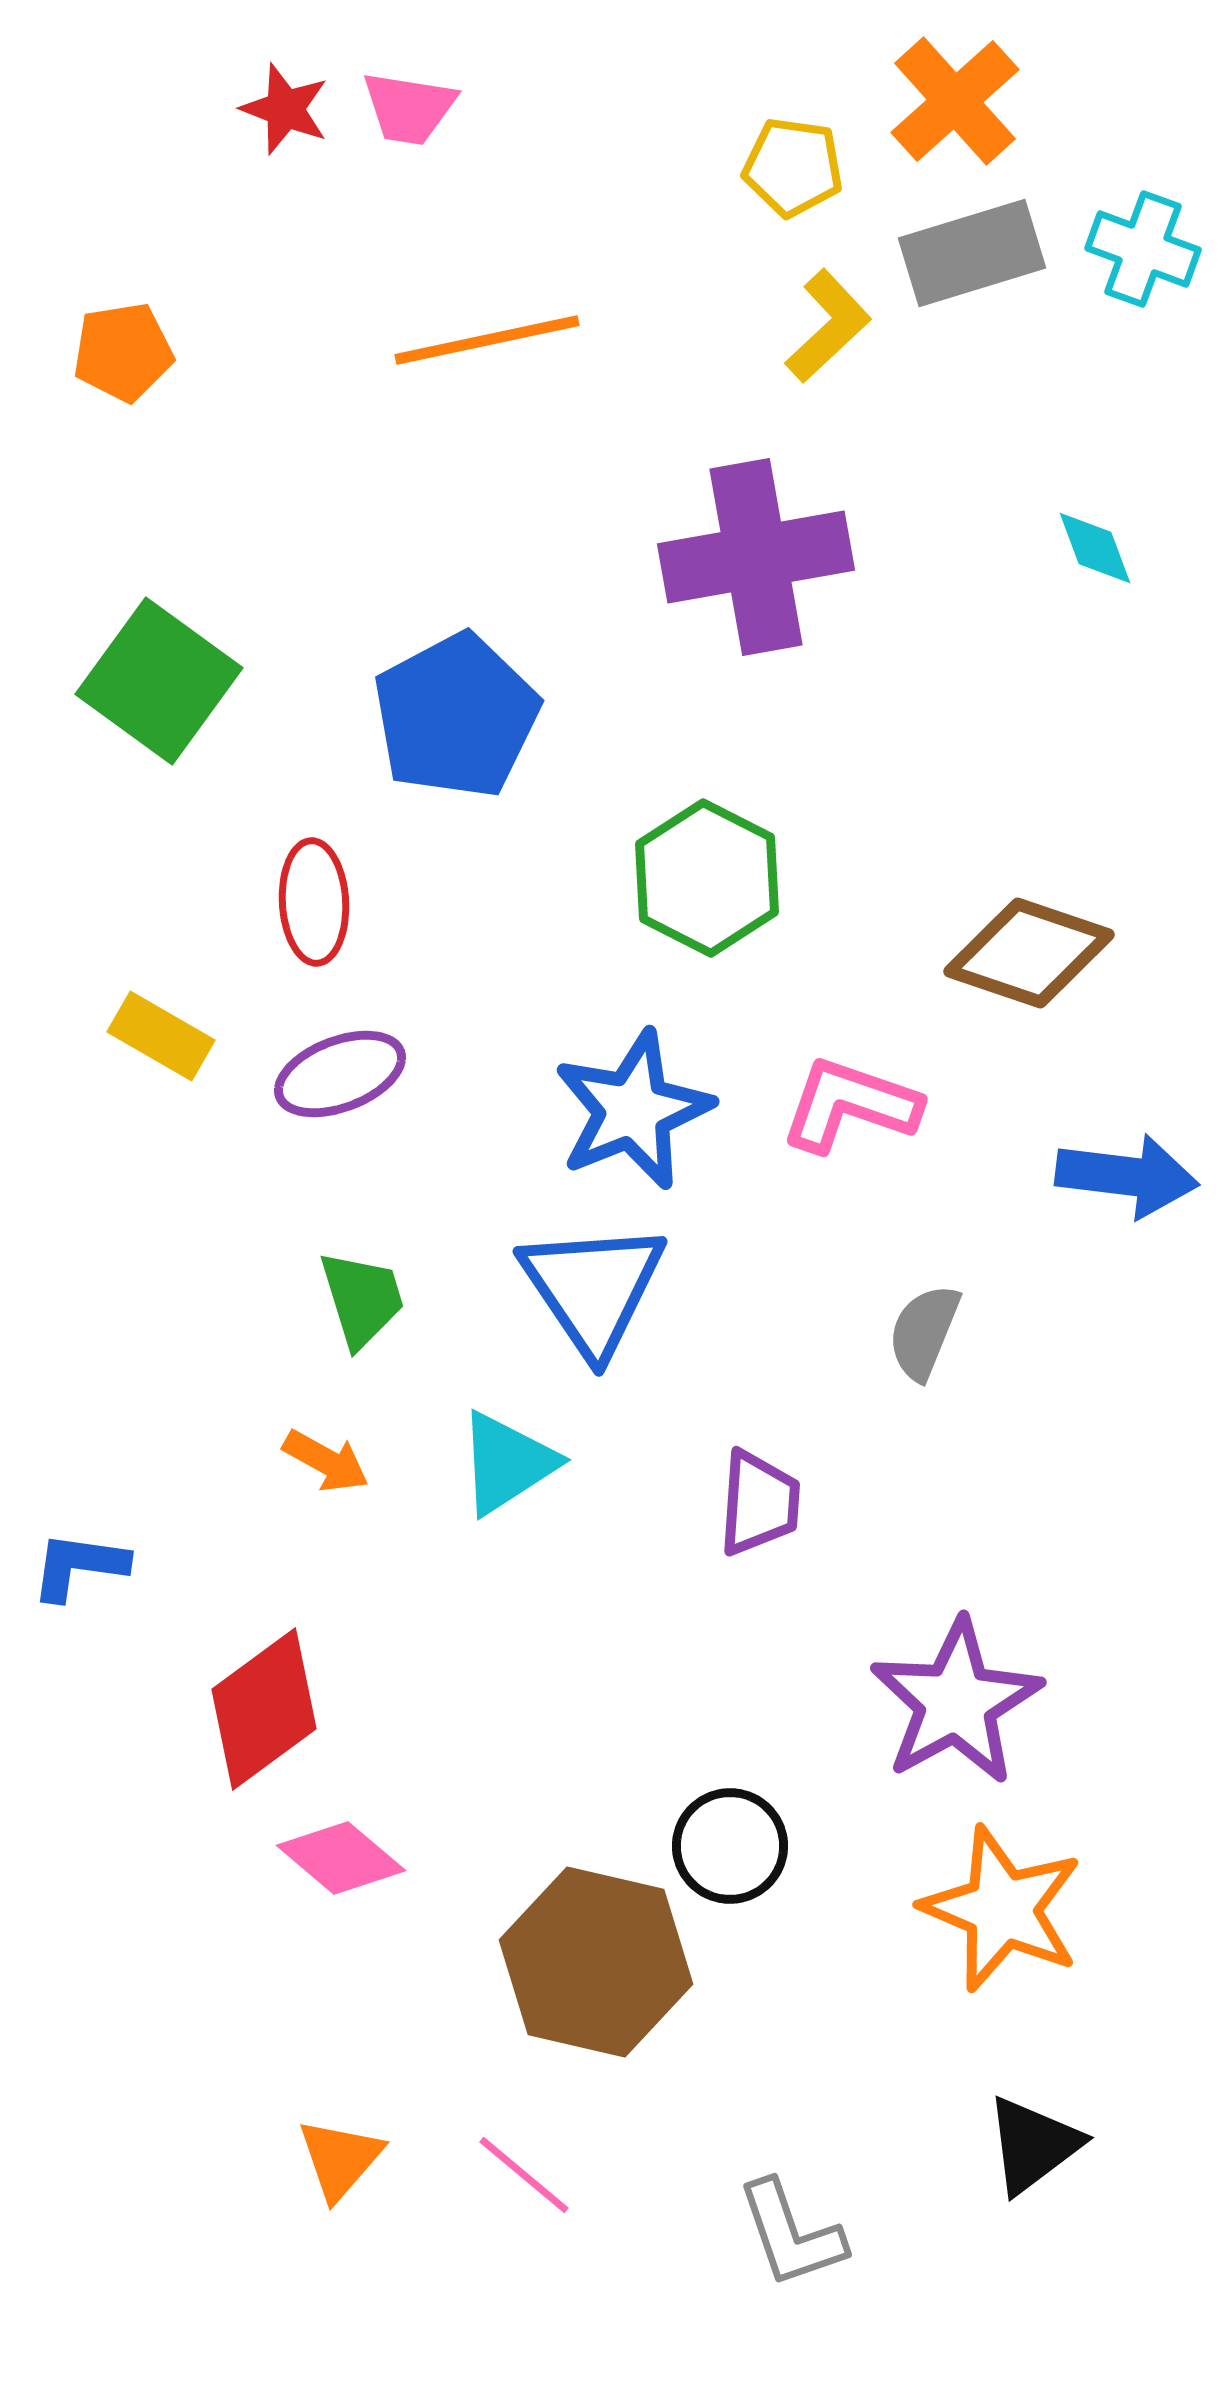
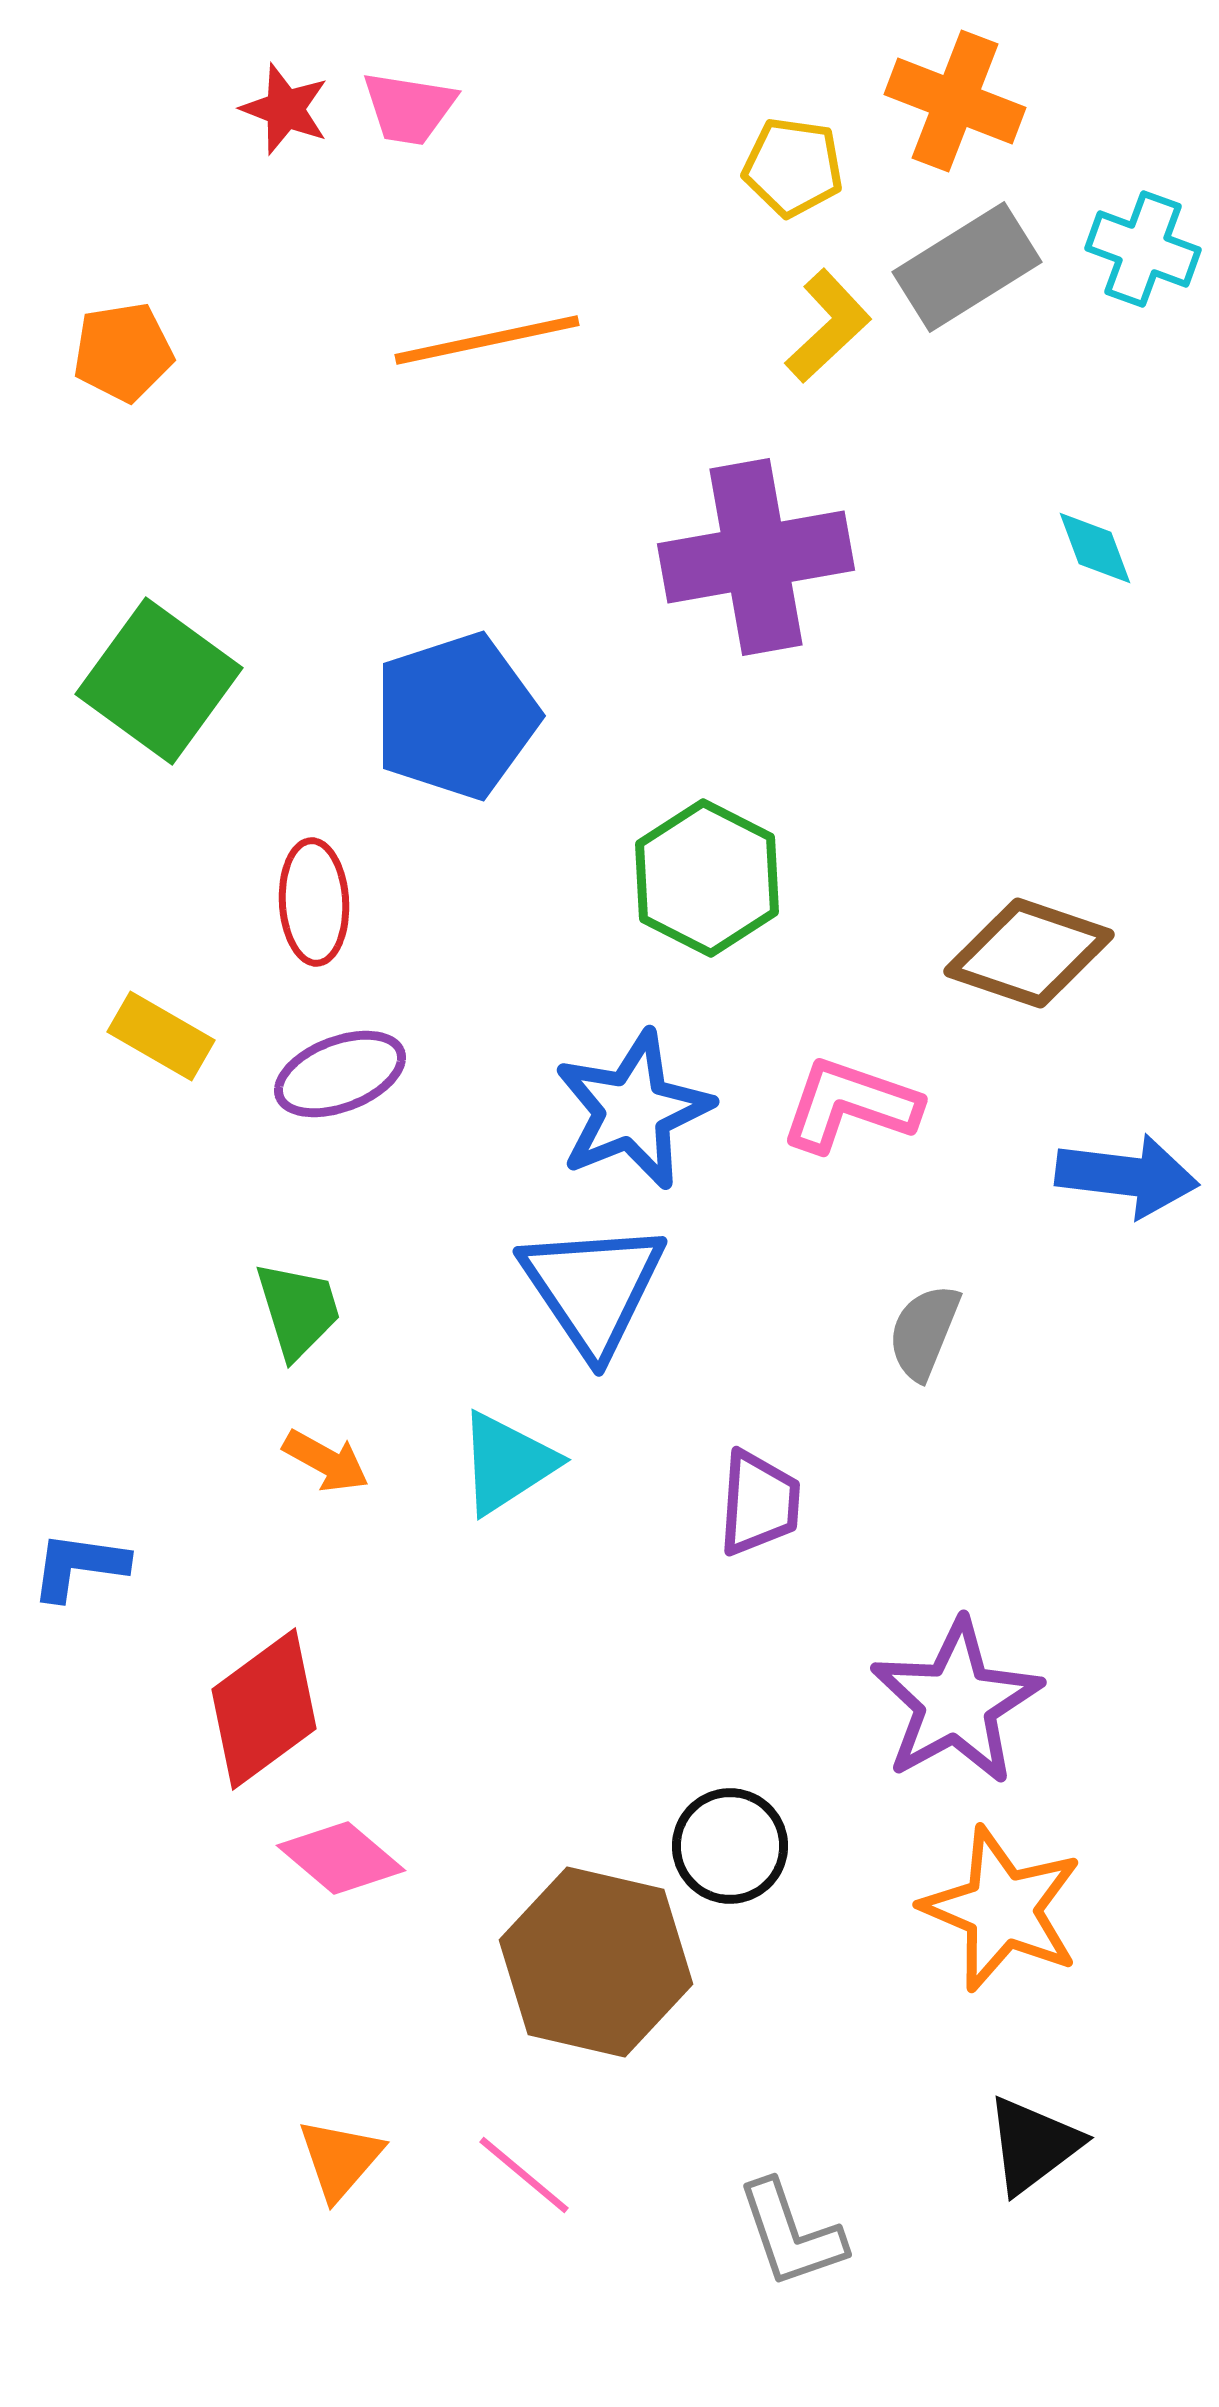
orange cross: rotated 27 degrees counterclockwise
gray rectangle: moved 5 px left, 14 px down; rotated 15 degrees counterclockwise
blue pentagon: rotated 10 degrees clockwise
green trapezoid: moved 64 px left, 11 px down
